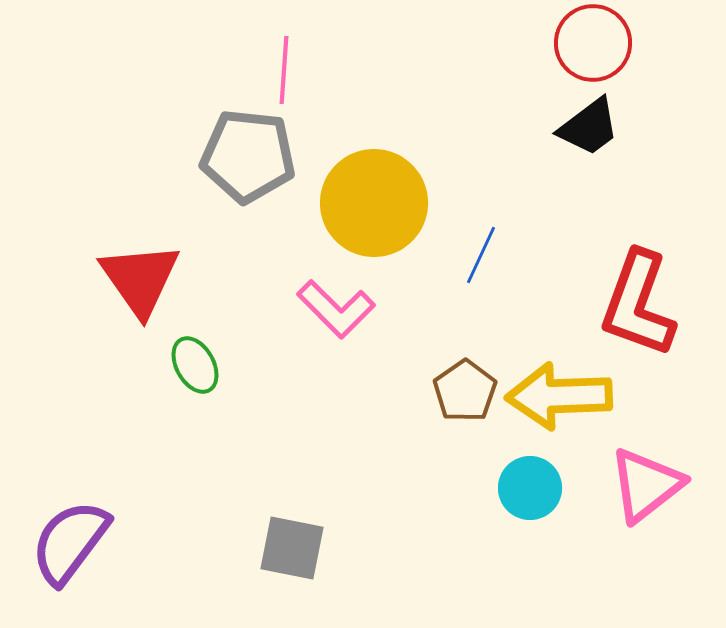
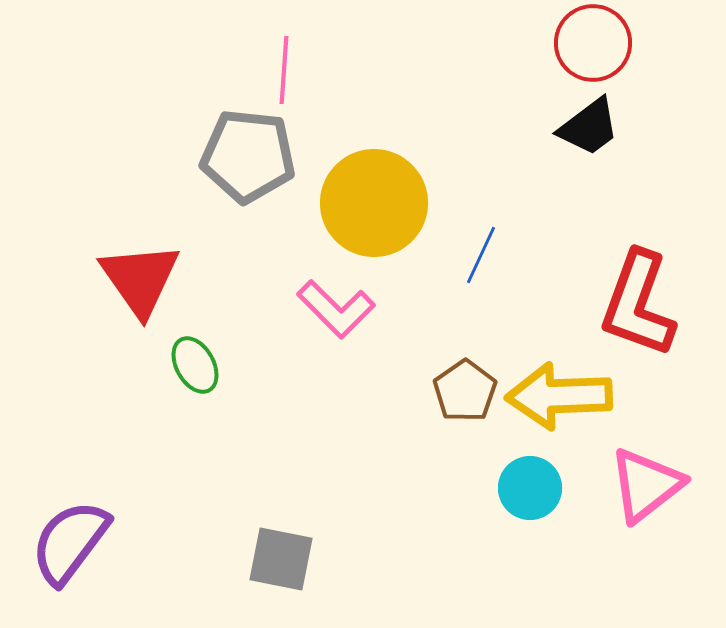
gray square: moved 11 px left, 11 px down
